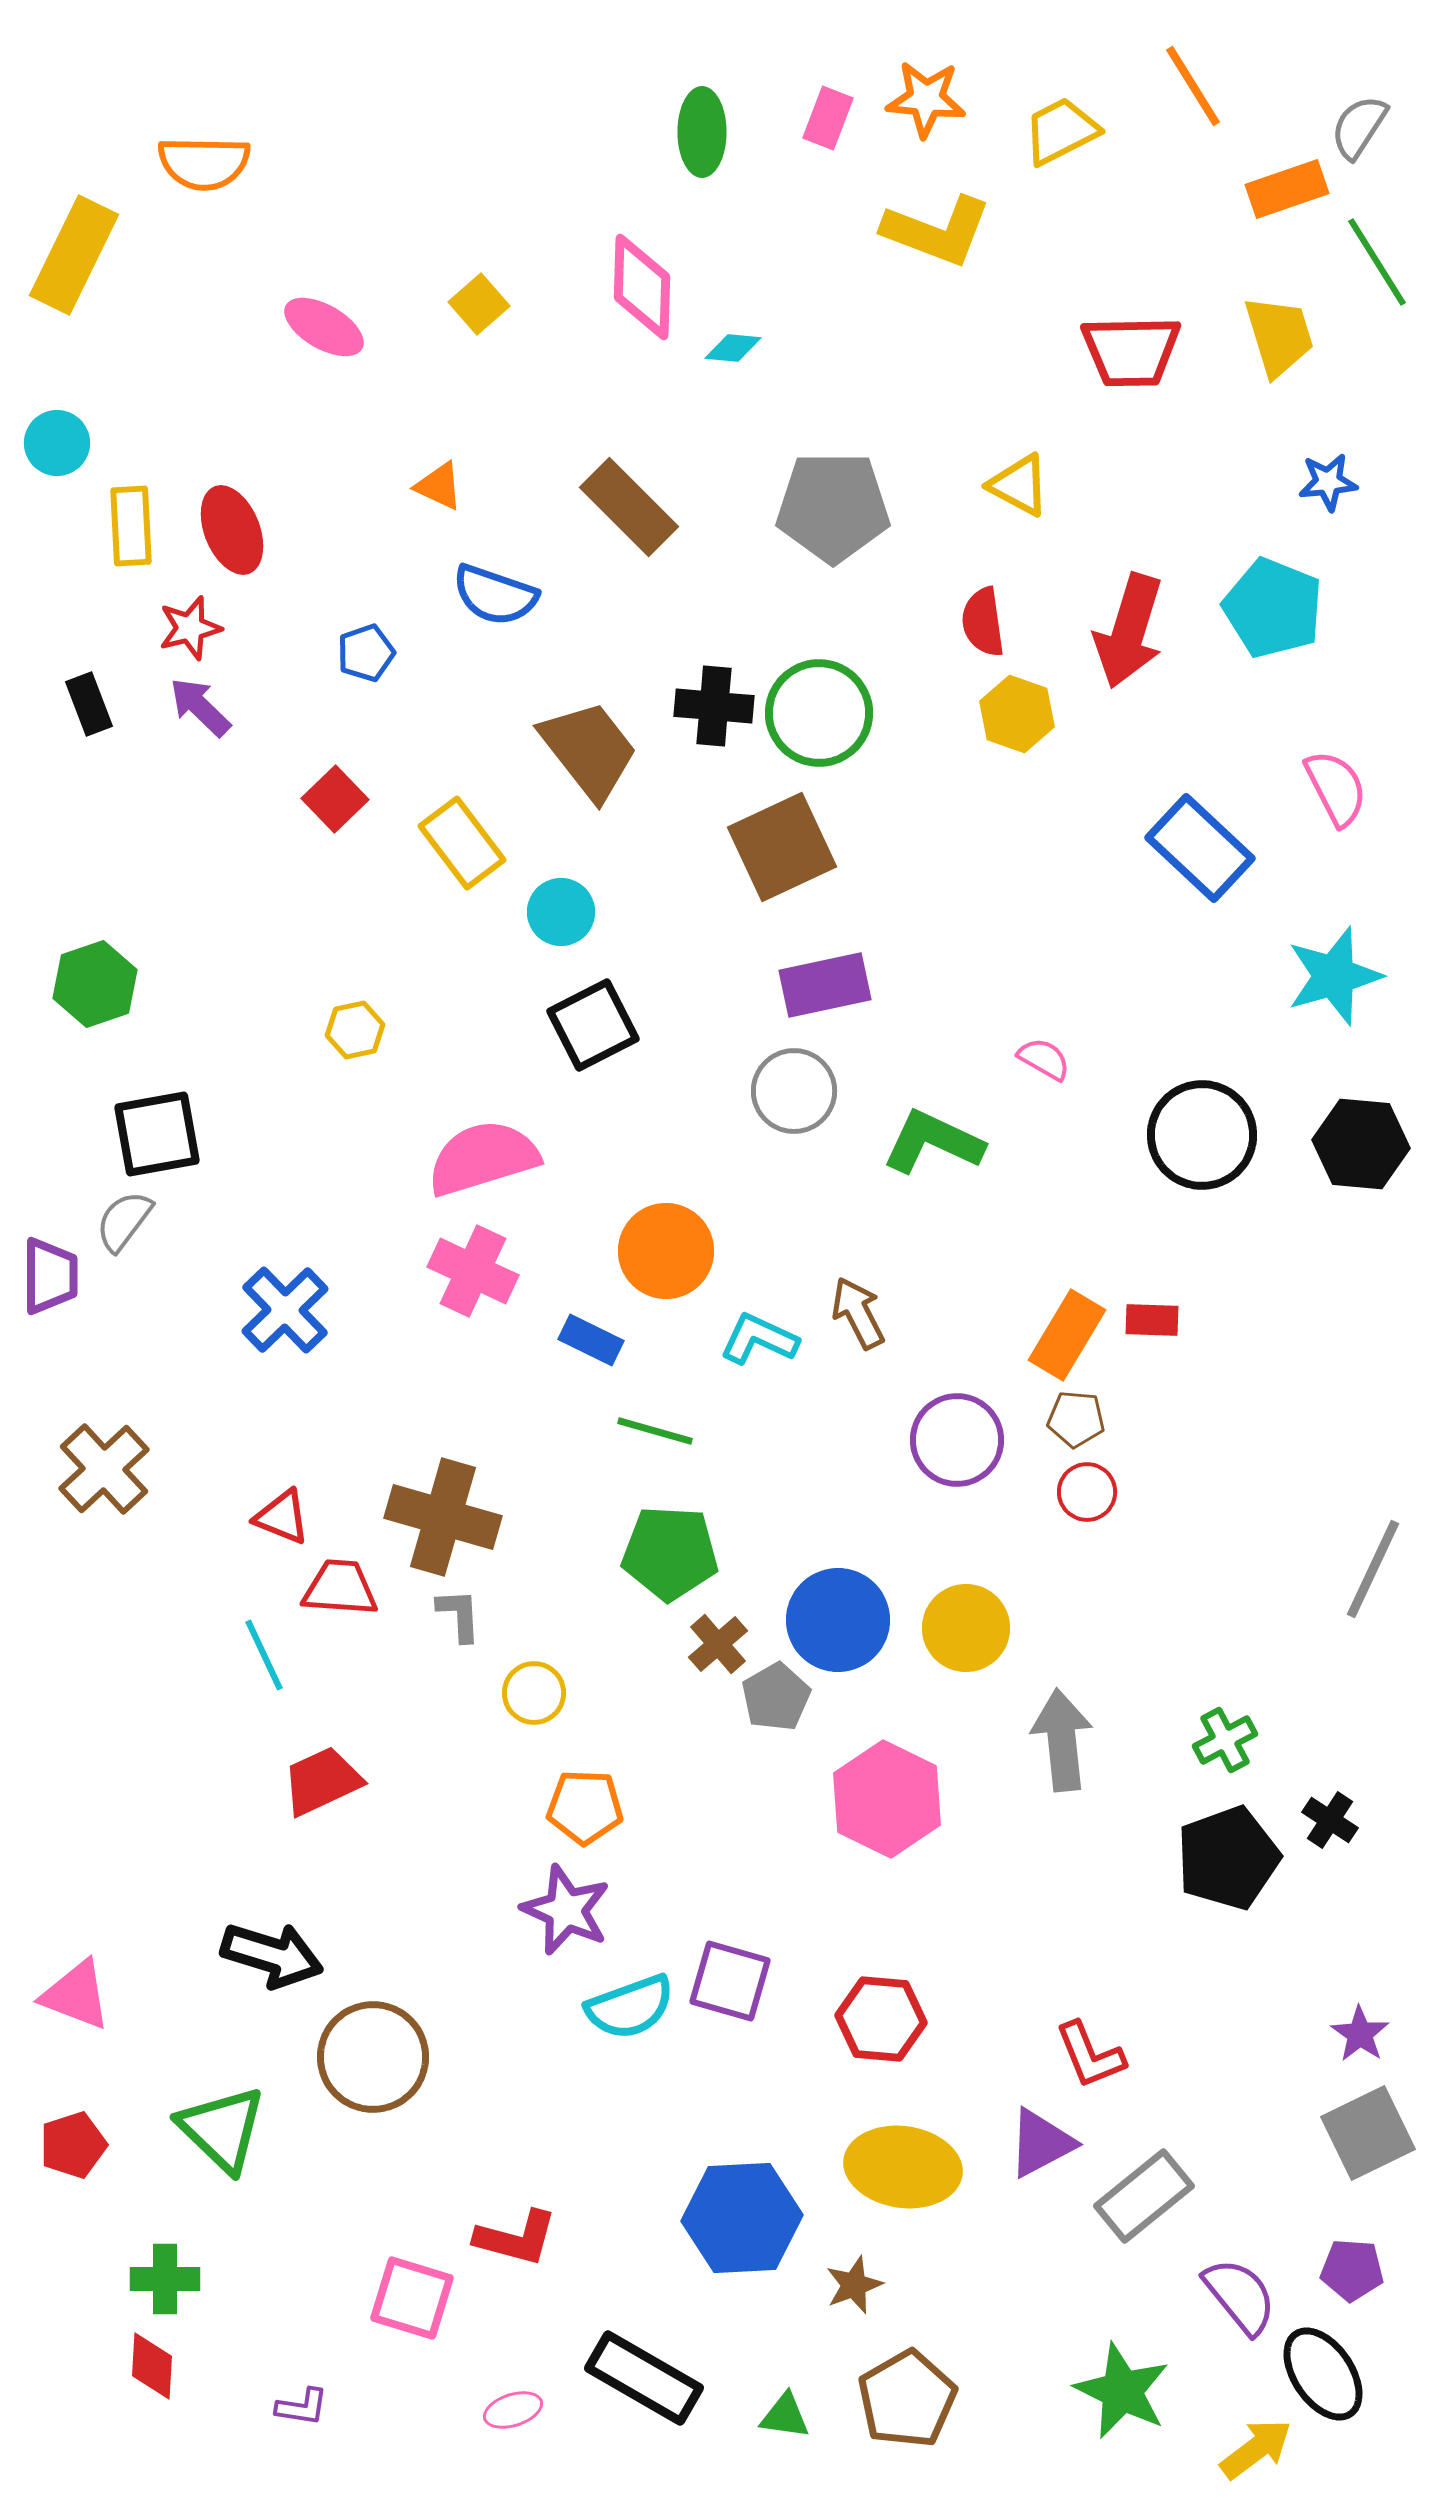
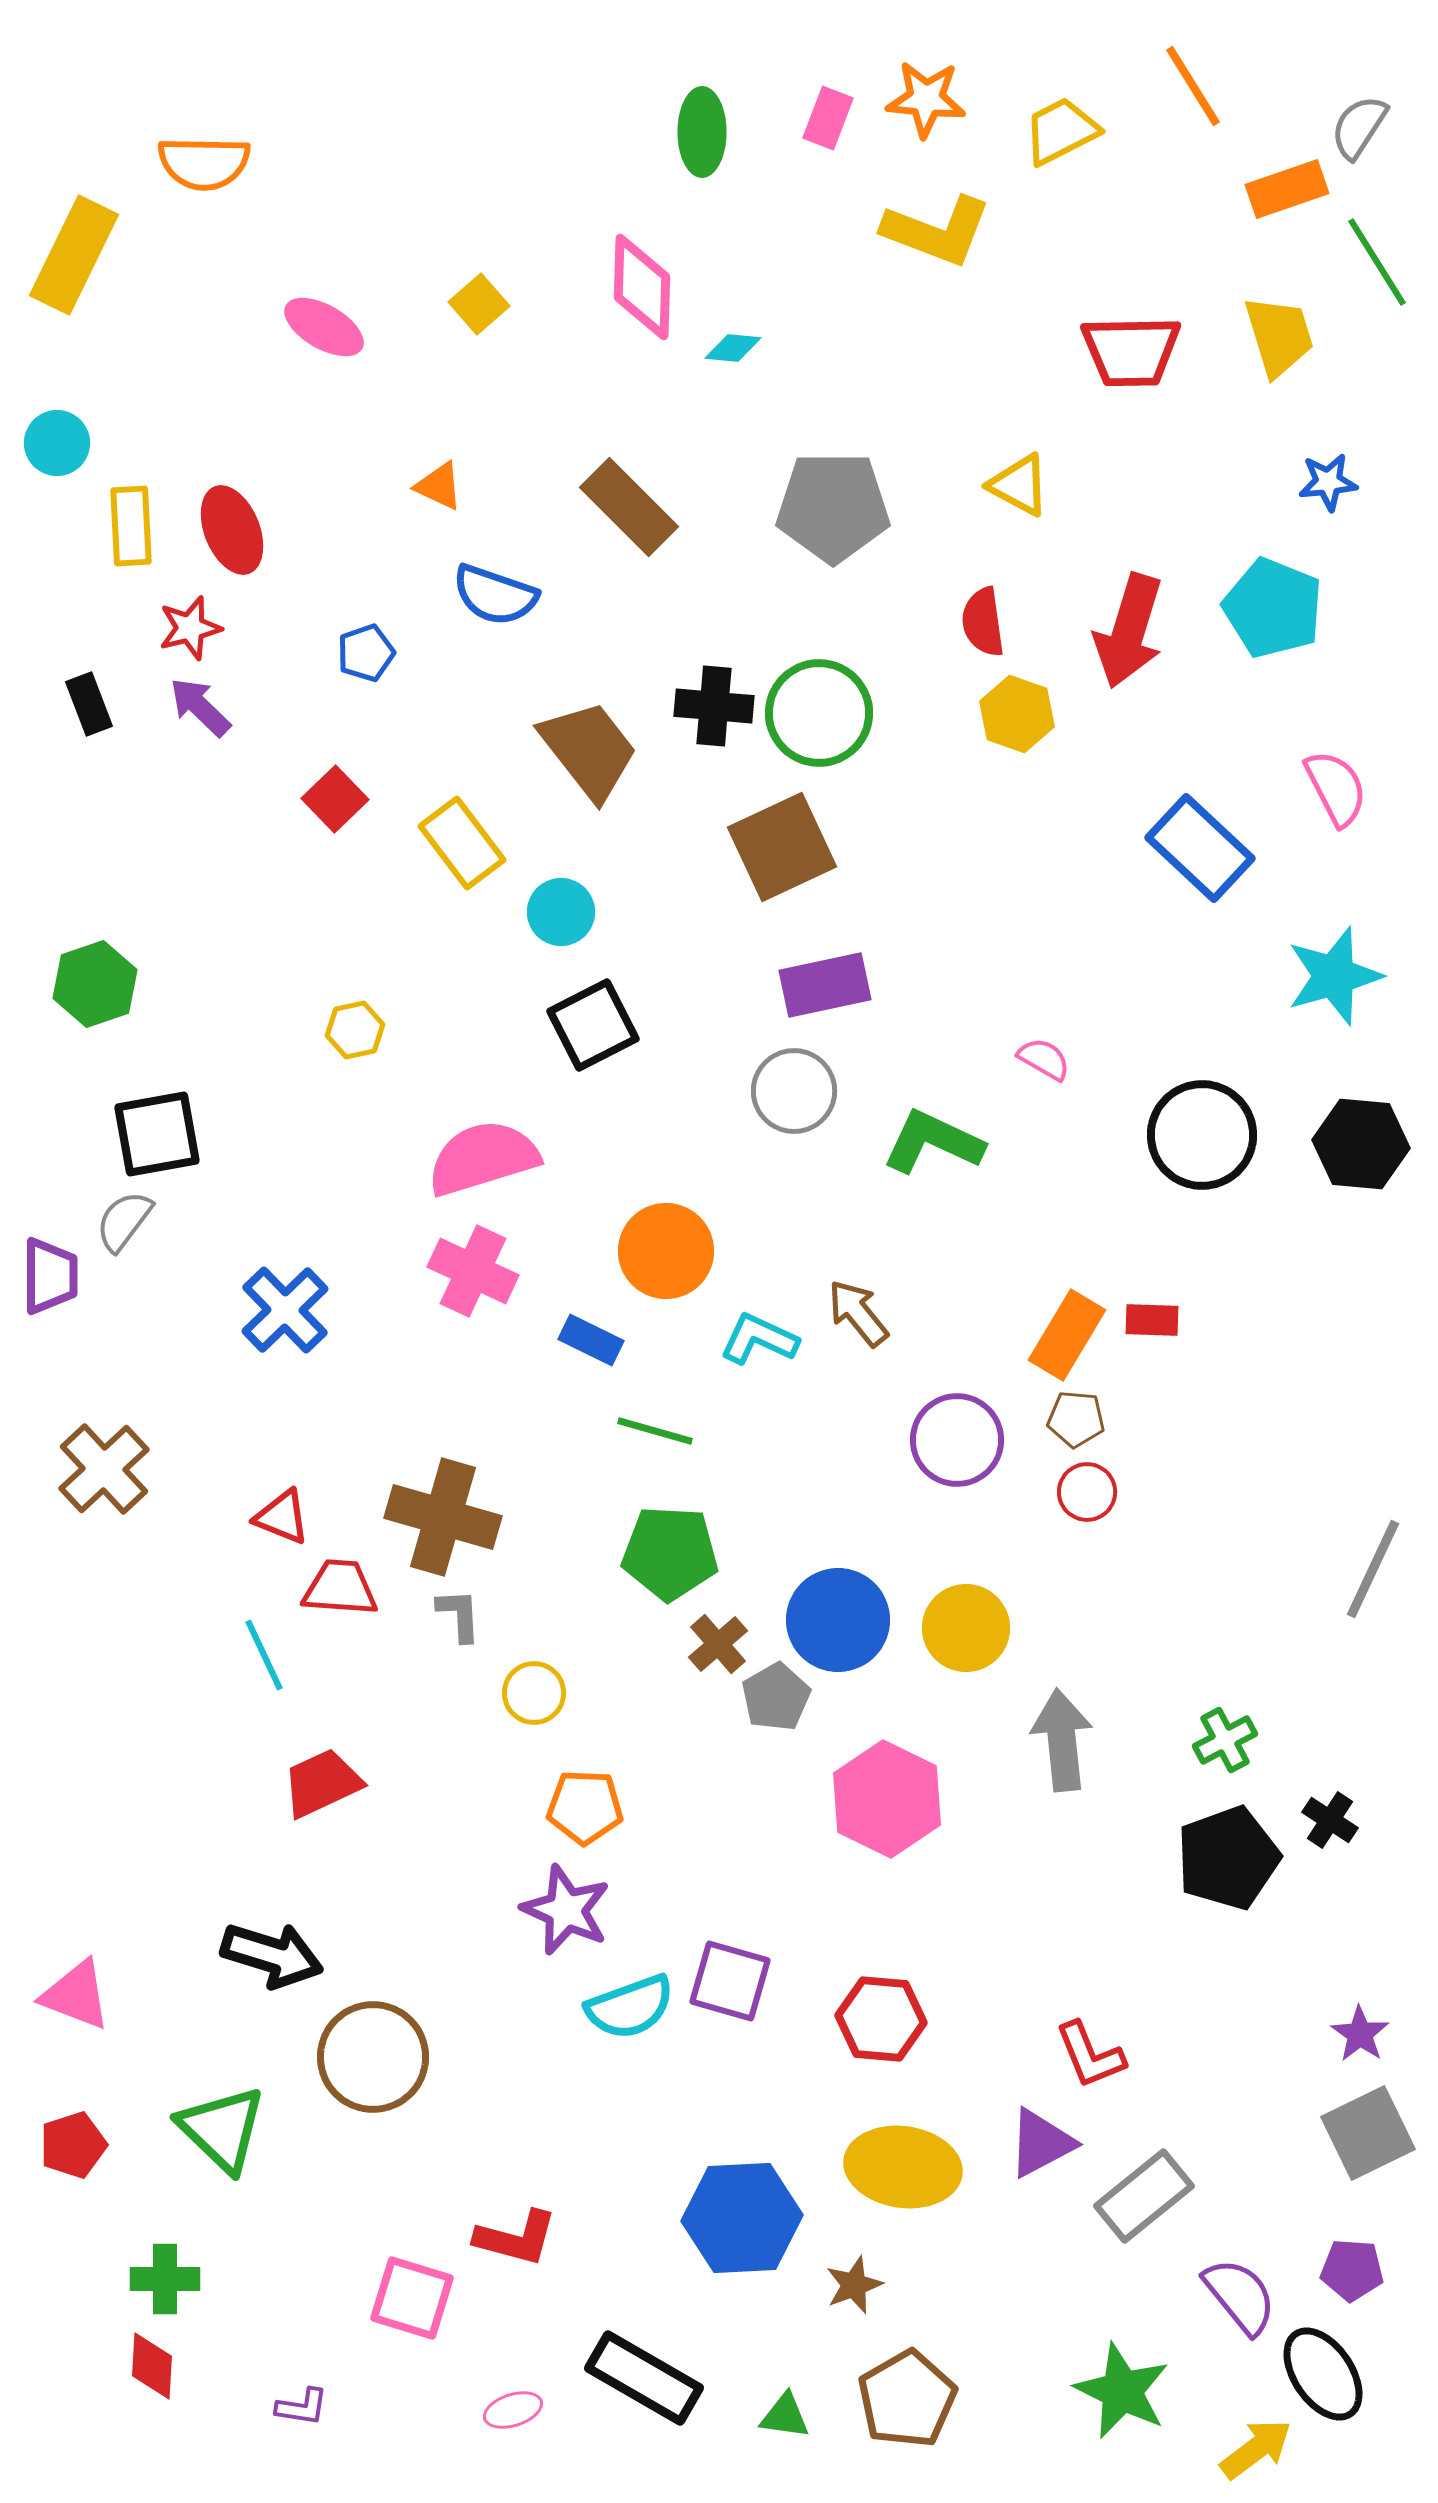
brown arrow at (858, 1313): rotated 12 degrees counterclockwise
red trapezoid at (322, 1781): moved 2 px down
